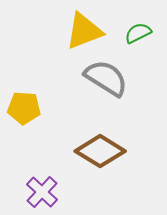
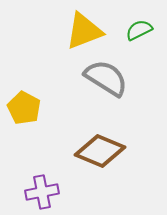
green semicircle: moved 1 px right, 3 px up
yellow pentagon: rotated 24 degrees clockwise
brown diamond: rotated 9 degrees counterclockwise
purple cross: rotated 36 degrees clockwise
